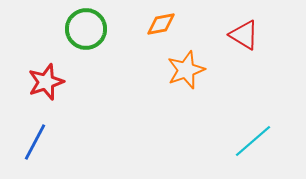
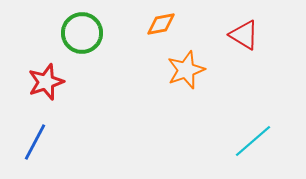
green circle: moved 4 px left, 4 px down
